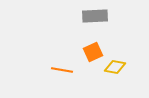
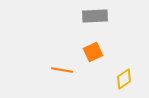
yellow diamond: moved 9 px right, 12 px down; rotated 45 degrees counterclockwise
